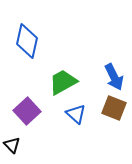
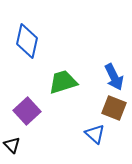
green trapezoid: rotated 12 degrees clockwise
blue triangle: moved 19 px right, 20 px down
